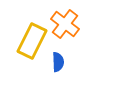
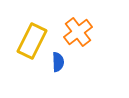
orange cross: moved 13 px right, 8 px down; rotated 16 degrees clockwise
